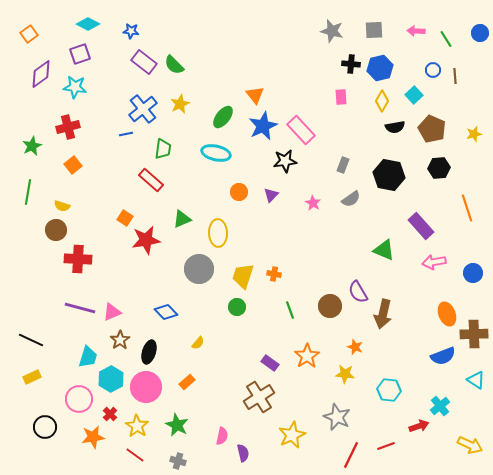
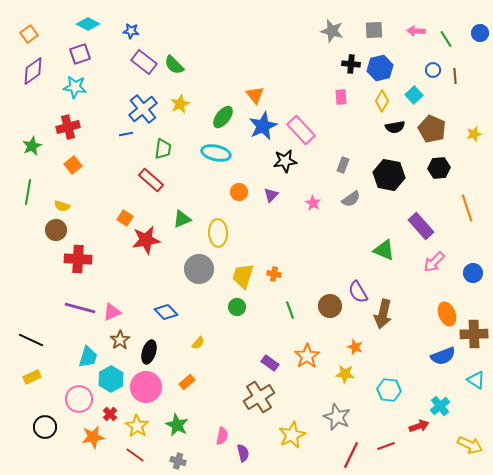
purple diamond at (41, 74): moved 8 px left, 3 px up
pink arrow at (434, 262): rotated 35 degrees counterclockwise
